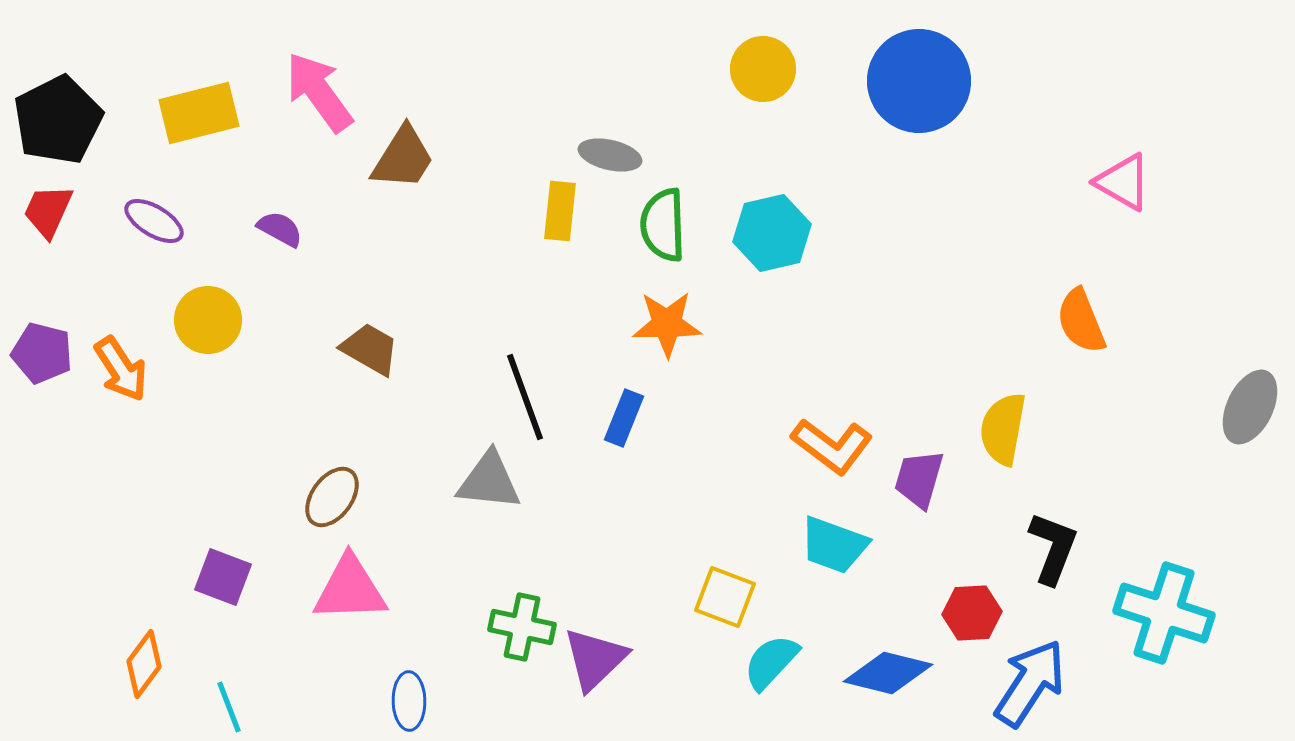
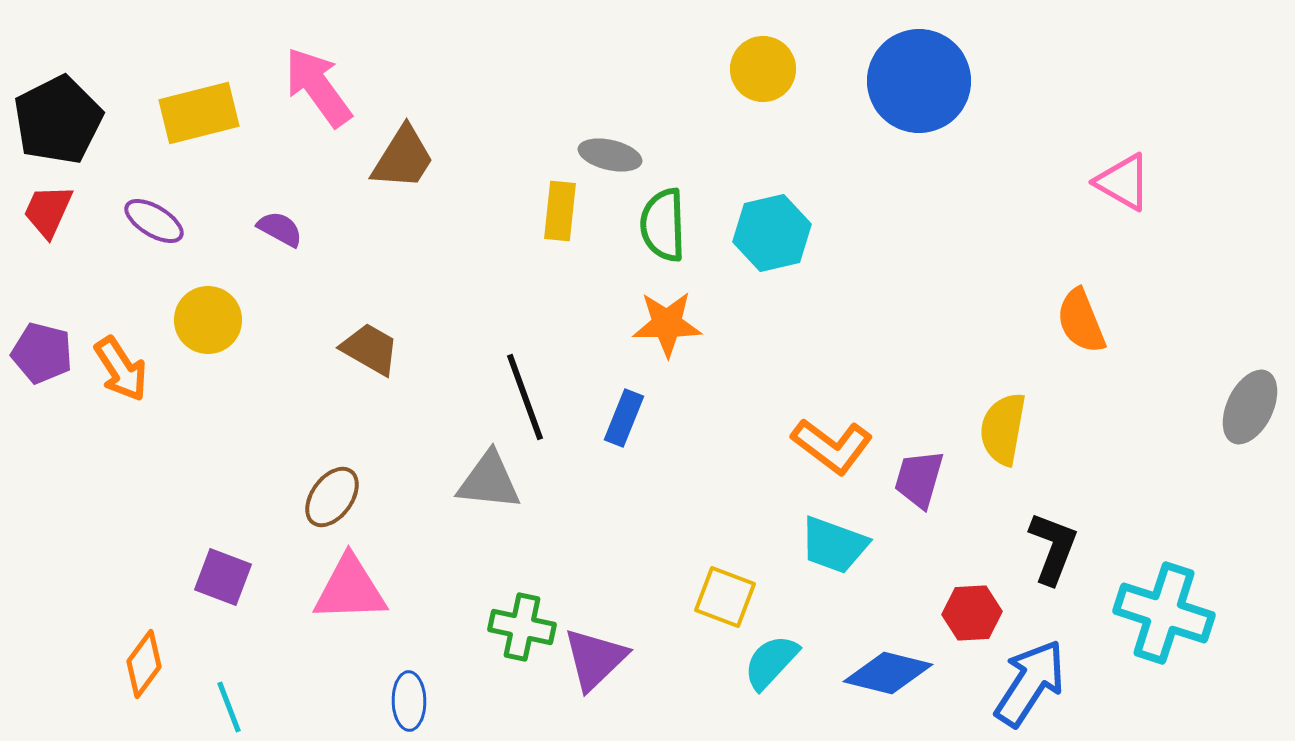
pink arrow at (319, 92): moved 1 px left, 5 px up
